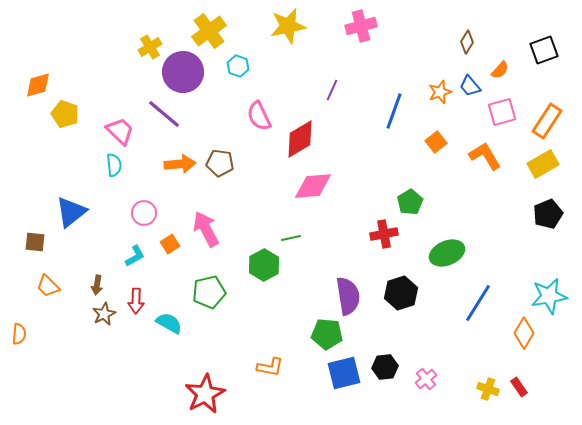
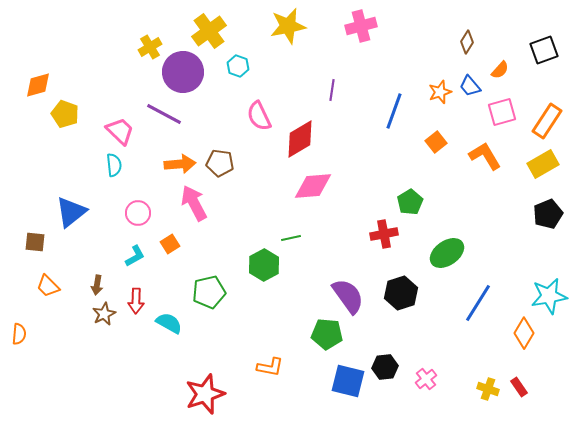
purple line at (332, 90): rotated 15 degrees counterclockwise
purple line at (164, 114): rotated 12 degrees counterclockwise
pink circle at (144, 213): moved 6 px left
pink arrow at (206, 229): moved 12 px left, 26 px up
green ellipse at (447, 253): rotated 12 degrees counterclockwise
purple semicircle at (348, 296): rotated 27 degrees counterclockwise
blue square at (344, 373): moved 4 px right, 8 px down; rotated 28 degrees clockwise
red star at (205, 394): rotated 9 degrees clockwise
